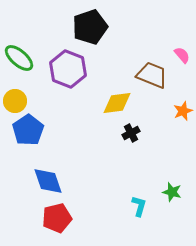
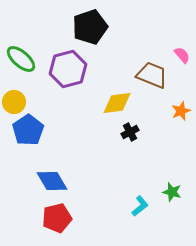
green ellipse: moved 2 px right, 1 px down
purple hexagon: rotated 24 degrees clockwise
yellow circle: moved 1 px left, 1 px down
orange star: moved 2 px left
black cross: moved 1 px left, 1 px up
blue diamond: moved 4 px right; rotated 12 degrees counterclockwise
cyan L-shape: moved 1 px right; rotated 35 degrees clockwise
